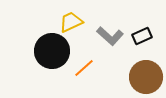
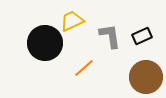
yellow trapezoid: moved 1 px right, 1 px up
gray L-shape: rotated 140 degrees counterclockwise
black circle: moved 7 px left, 8 px up
